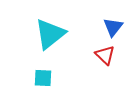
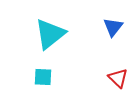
red triangle: moved 13 px right, 23 px down
cyan square: moved 1 px up
